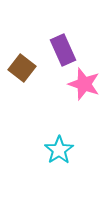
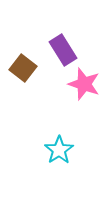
purple rectangle: rotated 8 degrees counterclockwise
brown square: moved 1 px right
